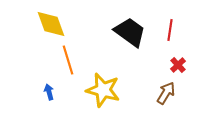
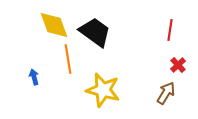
yellow diamond: moved 3 px right, 1 px down
black trapezoid: moved 35 px left
orange line: moved 1 px up; rotated 8 degrees clockwise
blue arrow: moved 15 px left, 15 px up
